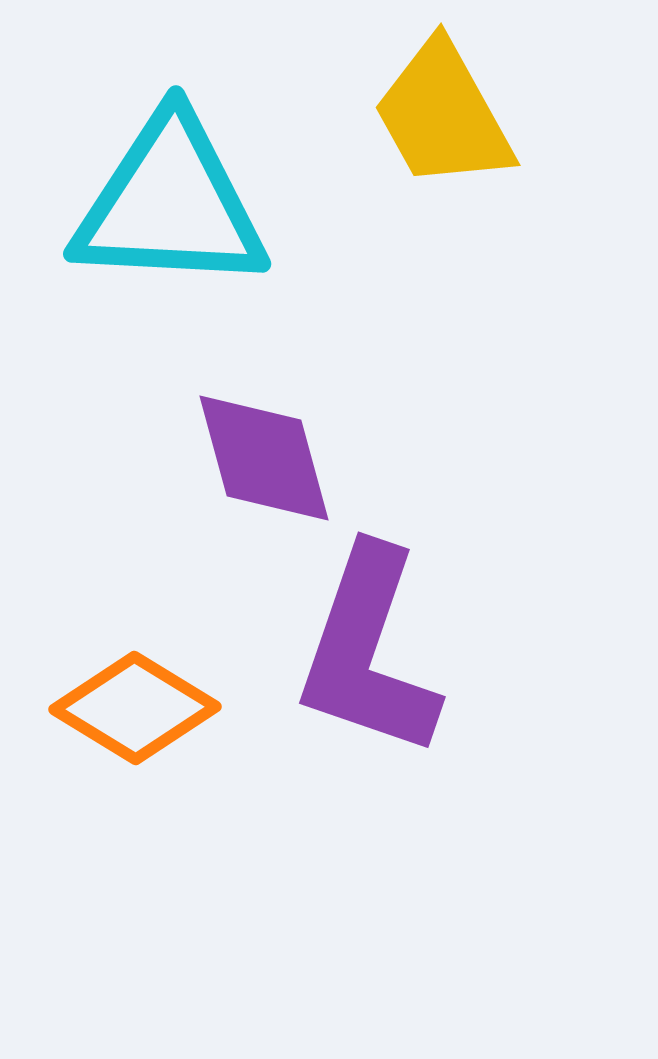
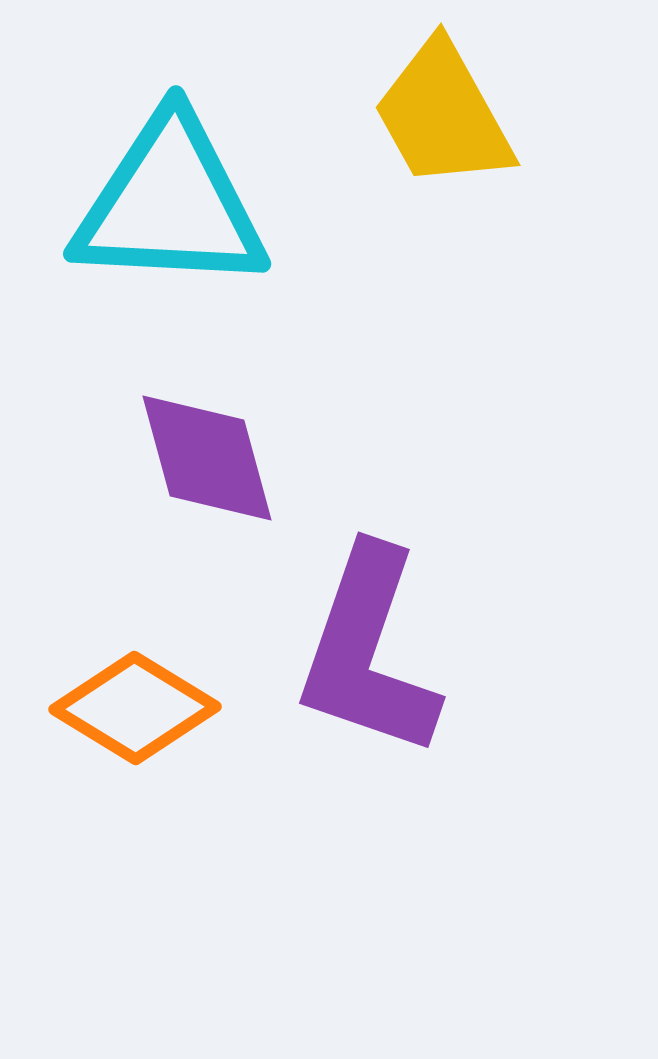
purple diamond: moved 57 px left
